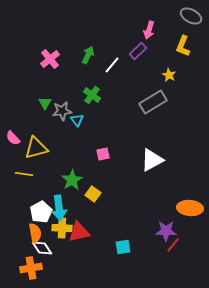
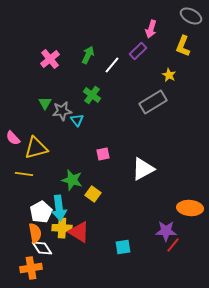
pink arrow: moved 2 px right, 1 px up
white triangle: moved 9 px left, 9 px down
green star: rotated 25 degrees counterclockwise
red triangle: rotated 45 degrees clockwise
